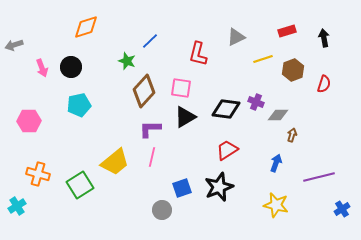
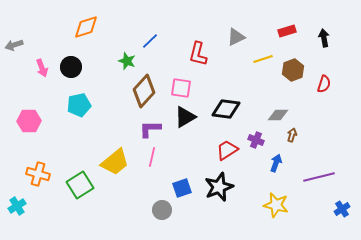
purple cross: moved 38 px down
